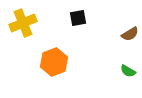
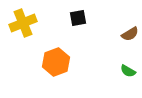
orange hexagon: moved 2 px right
